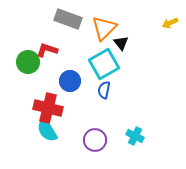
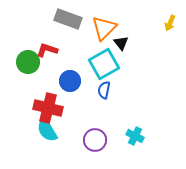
yellow arrow: rotated 42 degrees counterclockwise
